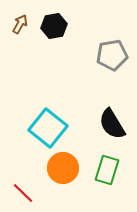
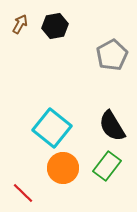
black hexagon: moved 1 px right
gray pentagon: rotated 20 degrees counterclockwise
black semicircle: moved 2 px down
cyan square: moved 4 px right
green rectangle: moved 4 px up; rotated 20 degrees clockwise
